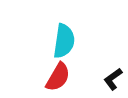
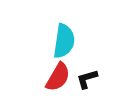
black L-shape: moved 26 px left; rotated 20 degrees clockwise
